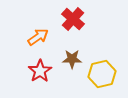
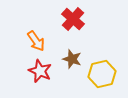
orange arrow: moved 2 px left, 4 px down; rotated 90 degrees clockwise
brown star: rotated 18 degrees clockwise
red star: rotated 15 degrees counterclockwise
